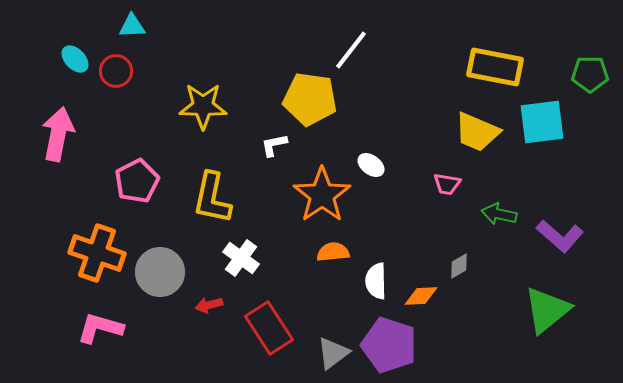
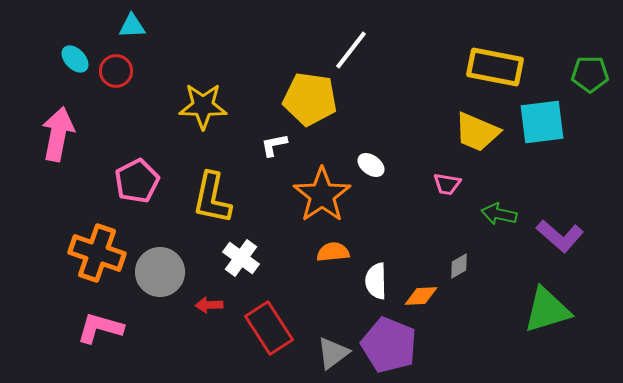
red arrow: rotated 12 degrees clockwise
green triangle: rotated 22 degrees clockwise
purple pentagon: rotated 4 degrees clockwise
